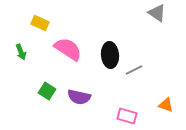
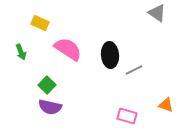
green square: moved 6 px up; rotated 12 degrees clockwise
purple semicircle: moved 29 px left, 10 px down
